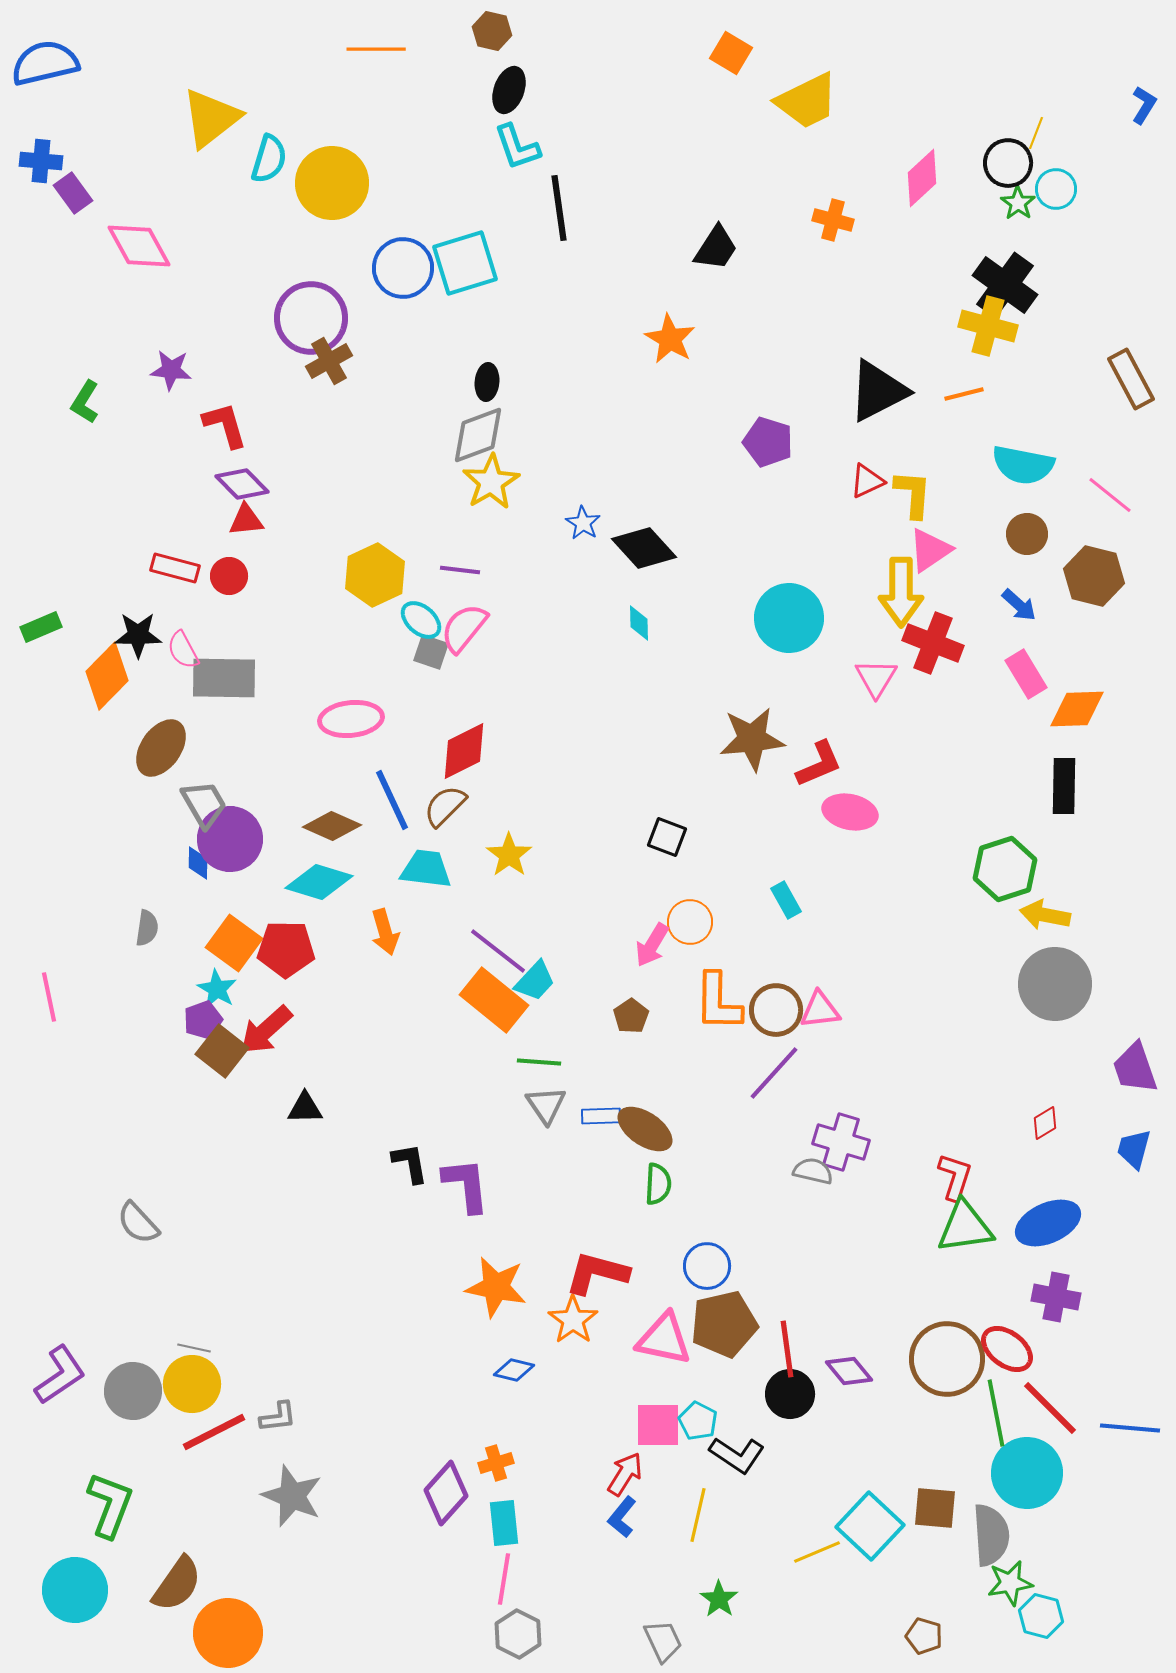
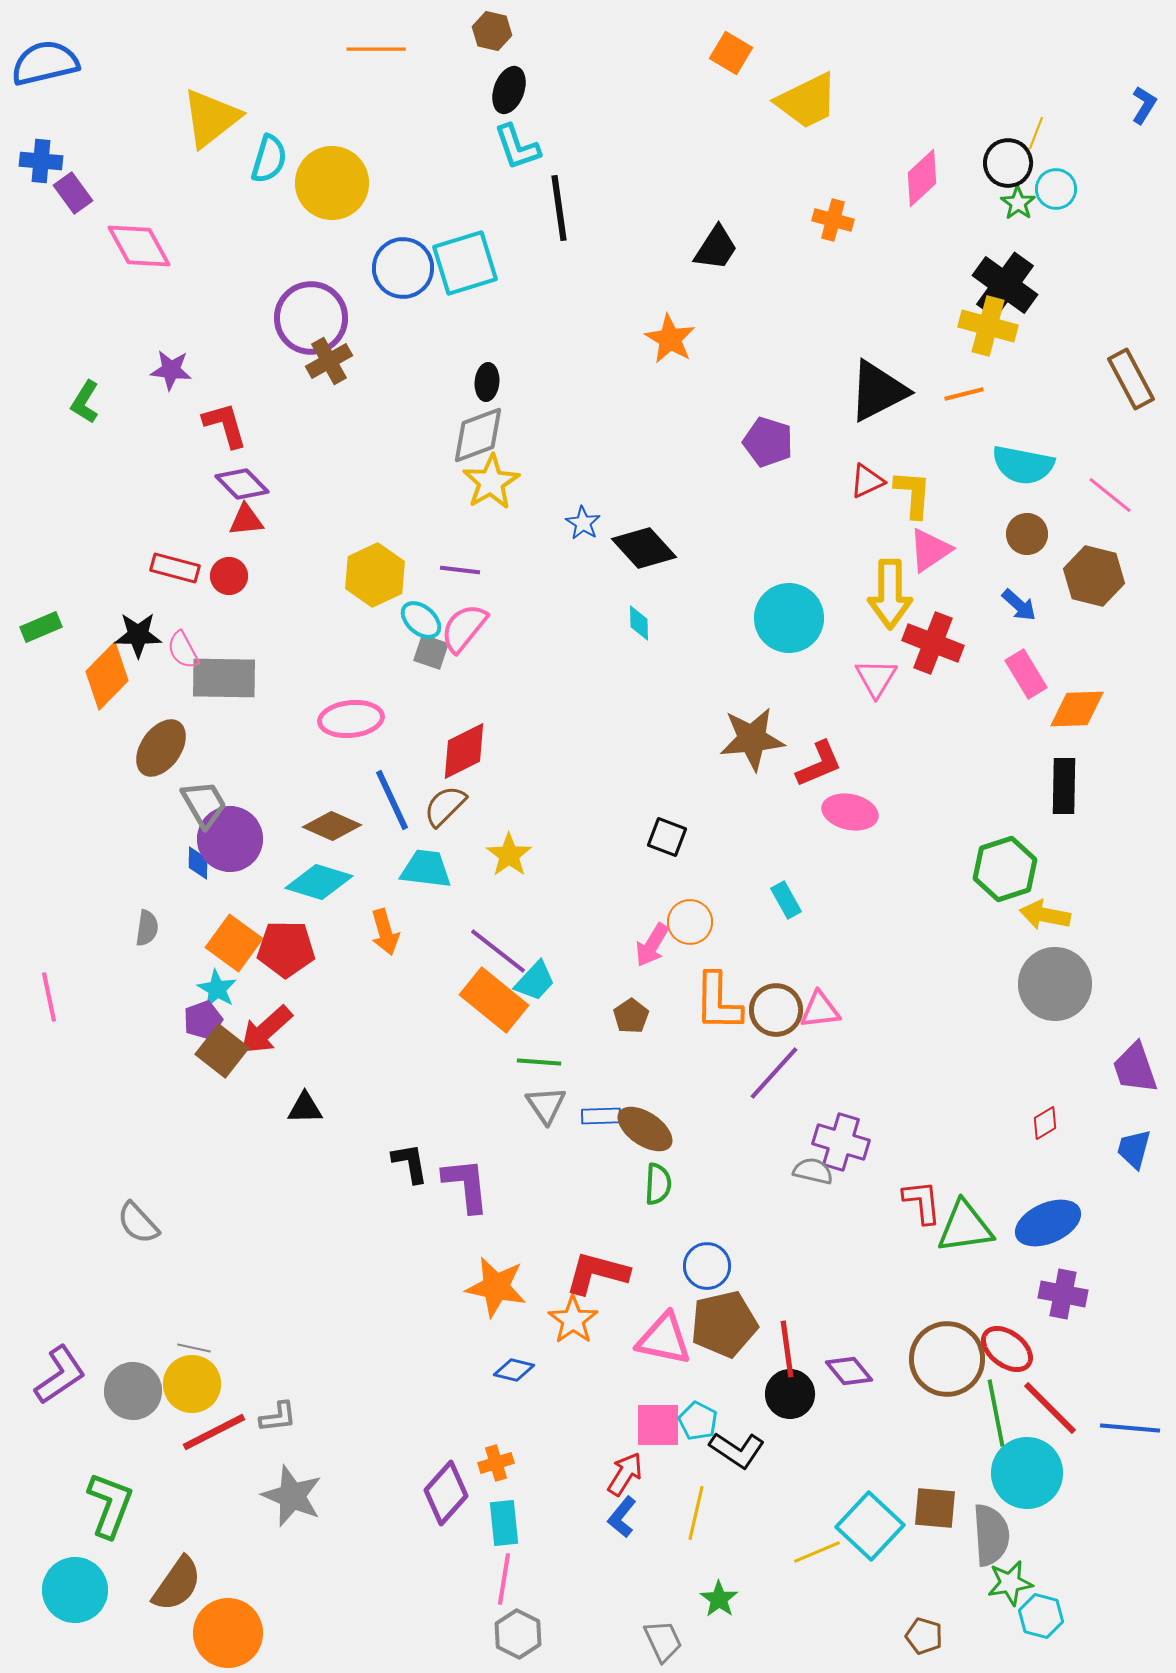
yellow arrow at (901, 592): moved 11 px left, 2 px down
red L-shape at (955, 1177): moved 33 px left, 25 px down; rotated 24 degrees counterclockwise
purple cross at (1056, 1297): moved 7 px right, 3 px up
black L-shape at (737, 1455): moved 5 px up
yellow line at (698, 1515): moved 2 px left, 2 px up
